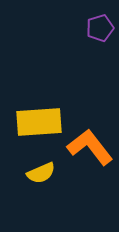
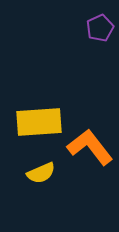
purple pentagon: rotated 8 degrees counterclockwise
